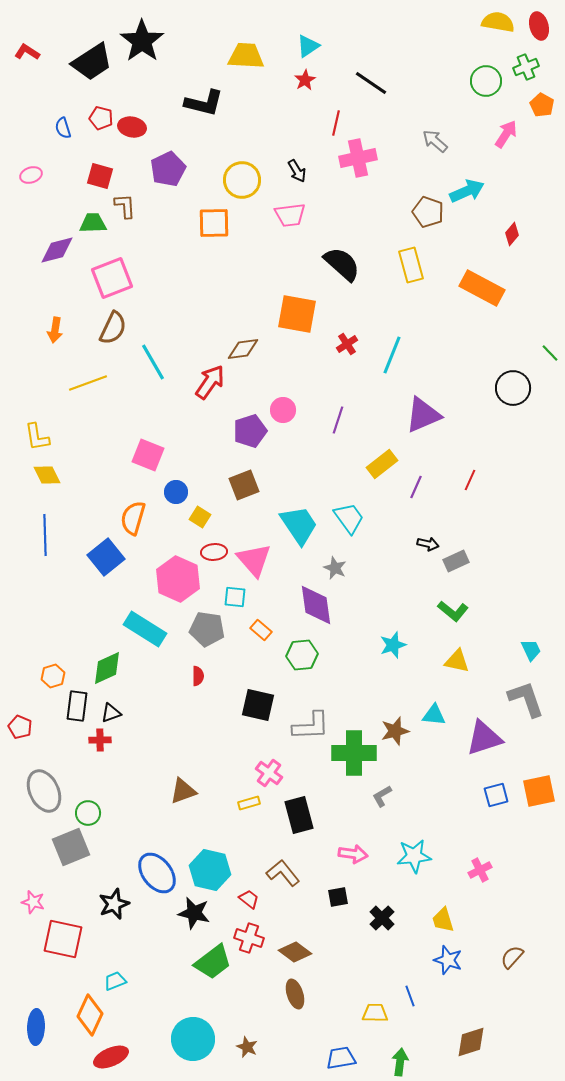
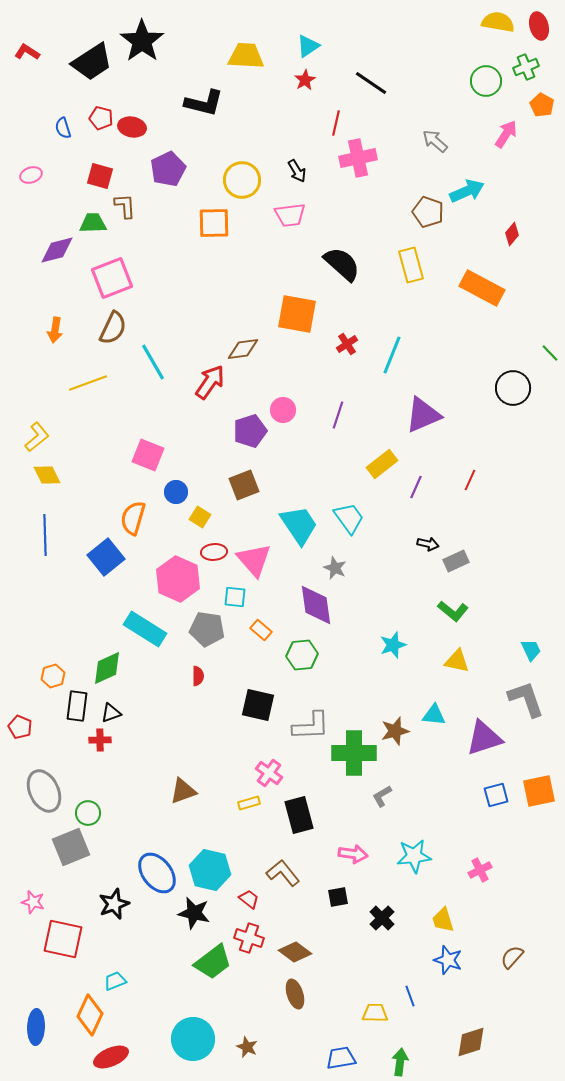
purple line at (338, 420): moved 5 px up
yellow L-shape at (37, 437): rotated 120 degrees counterclockwise
